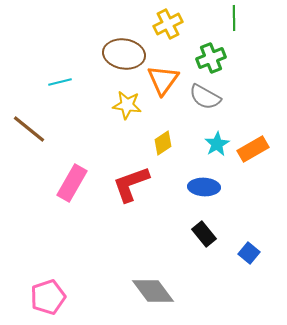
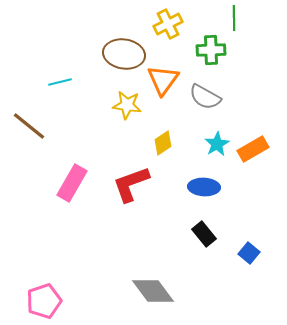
green cross: moved 8 px up; rotated 20 degrees clockwise
brown line: moved 3 px up
pink pentagon: moved 4 px left, 4 px down
